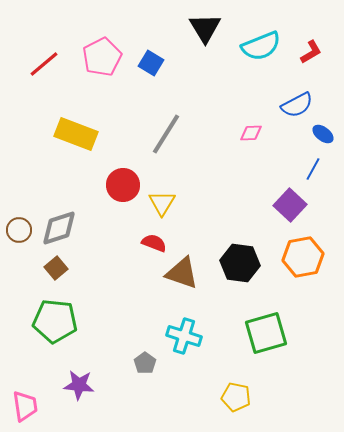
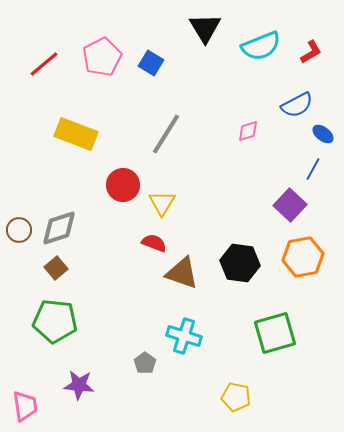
pink diamond: moved 3 px left, 2 px up; rotated 15 degrees counterclockwise
green square: moved 9 px right
